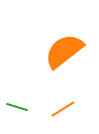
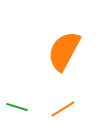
orange semicircle: rotated 24 degrees counterclockwise
